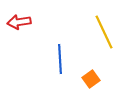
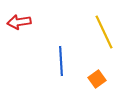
blue line: moved 1 px right, 2 px down
orange square: moved 6 px right
